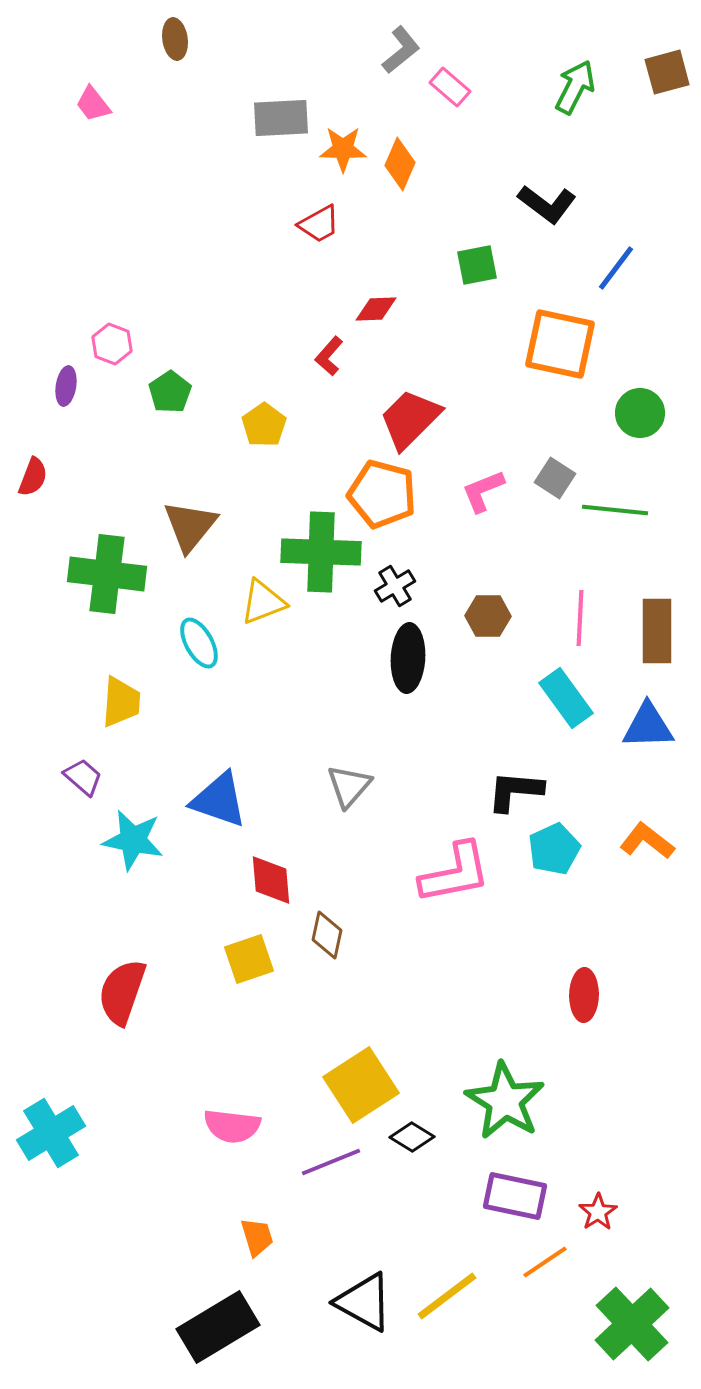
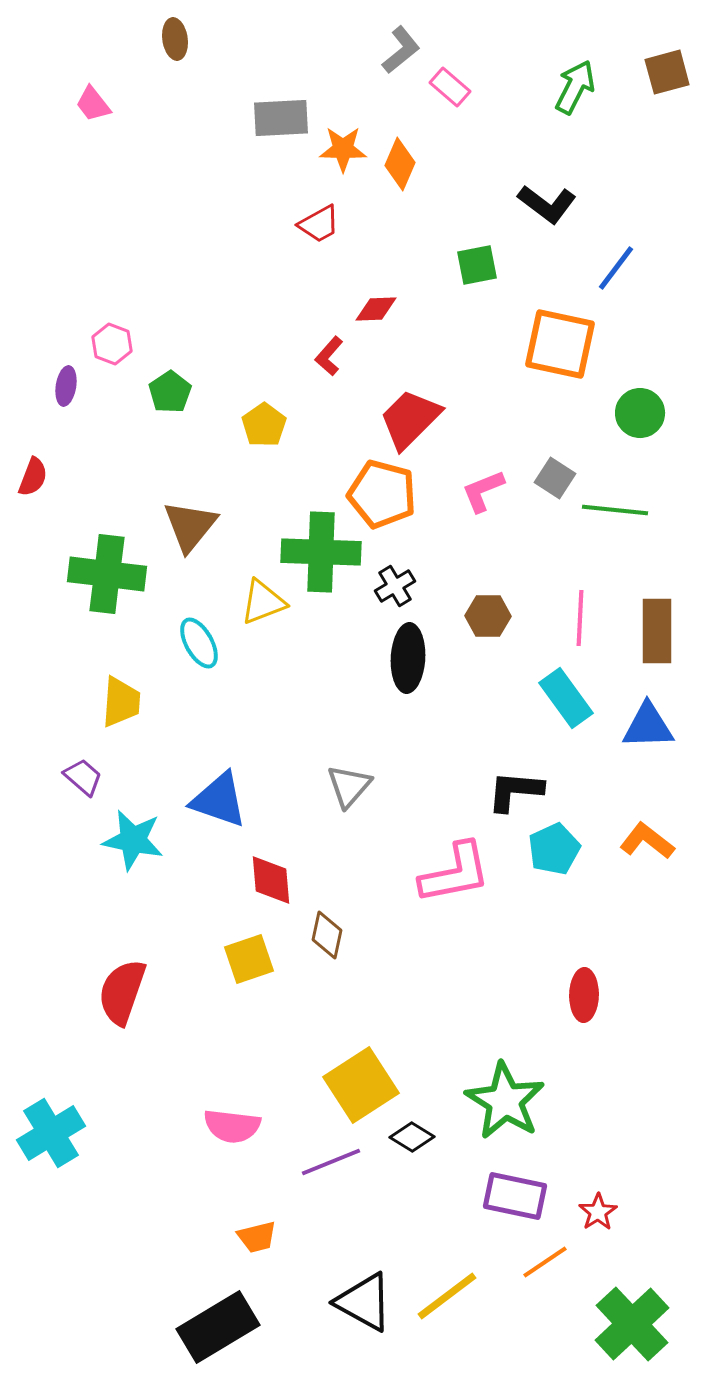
orange trapezoid at (257, 1237): rotated 93 degrees clockwise
